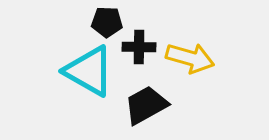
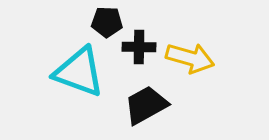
cyan triangle: moved 10 px left, 1 px down; rotated 10 degrees counterclockwise
